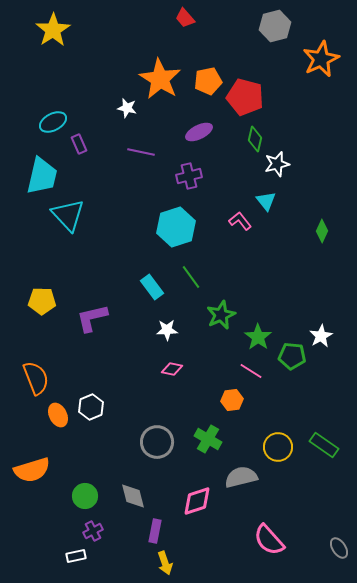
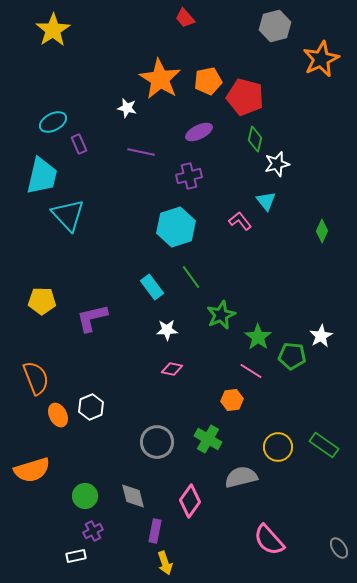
pink diamond at (197, 501): moved 7 px left; rotated 36 degrees counterclockwise
